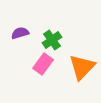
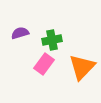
green cross: rotated 24 degrees clockwise
pink rectangle: moved 1 px right
